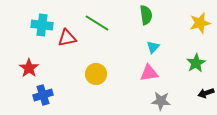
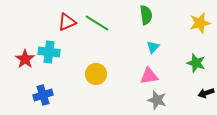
cyan cross: moved 7 px right, 27 px down
red triangle: moved 16 px up; rotated 12 degrees counterclockwise
green star: rotated 24 degrees counterclockwise
red star: moved 4 px left, 9 px up
pink triangle: moved 3 px down
gray star: moved 4 px left, 1 px up; rotated 12 degrees clockwise
